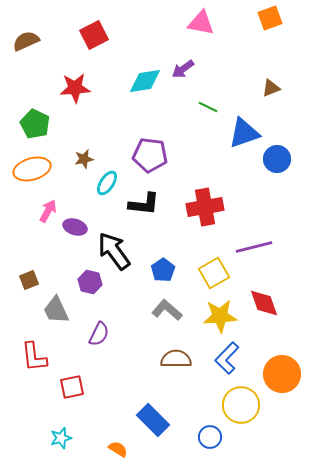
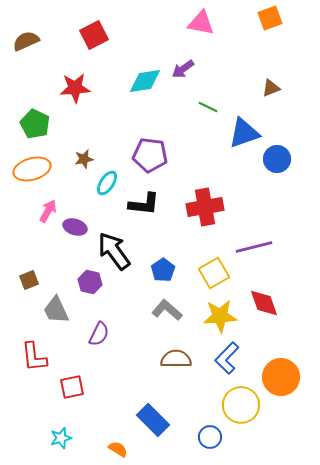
orange circle at (282, 374): moved 1 px left, 3 px down
